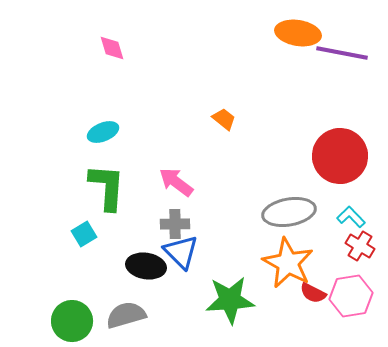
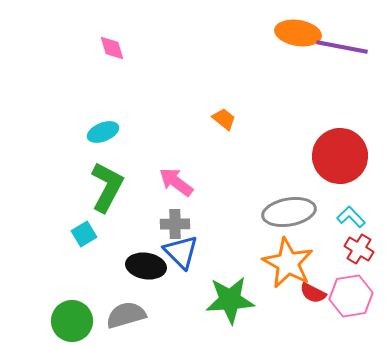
purple line: moved 6 px up
green L-shape: rotated 24 degrees clockwise
red cross: moved 1 px left, 3 px down
